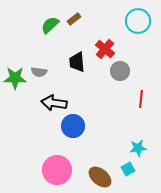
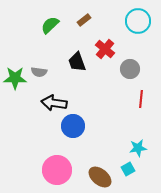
brown rectangle: moved 10 px right, 1 px down
black trapezoid: rotated 15 degrees counterclockwise
gray circle: moved 10 px right, 2 px up
